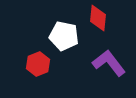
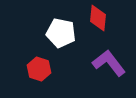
white pentagon: moved 3 px left, 3 px up
red hexagon: moved 1 px right, 5 px down; rotated 20 degrees counterclockwise
